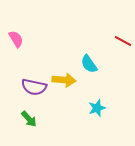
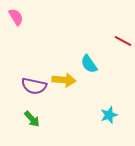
pink semicircle: moved 22 px up
purple semicircle: moved 1 px up
cyan star: moved 12 px right, 7 px down
green arrow: moved 3 px right
